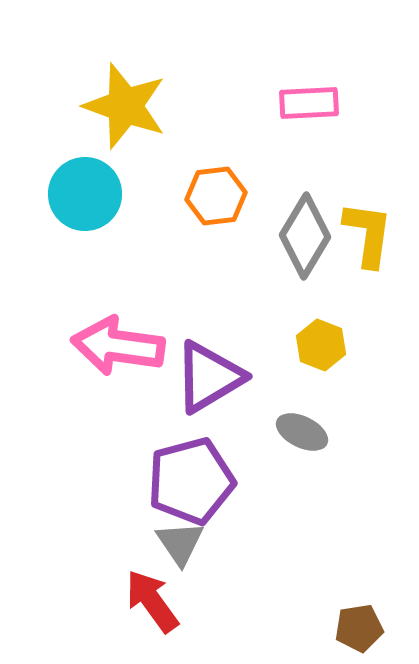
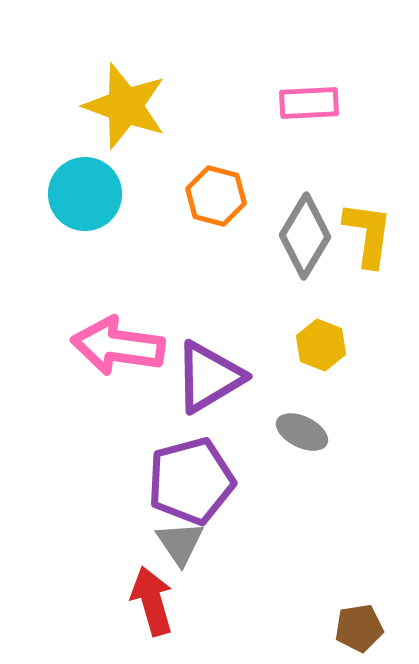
orange hexagon: rotated 22 degrees clockwise
red arrow: rotated 20 degrees clockwise
